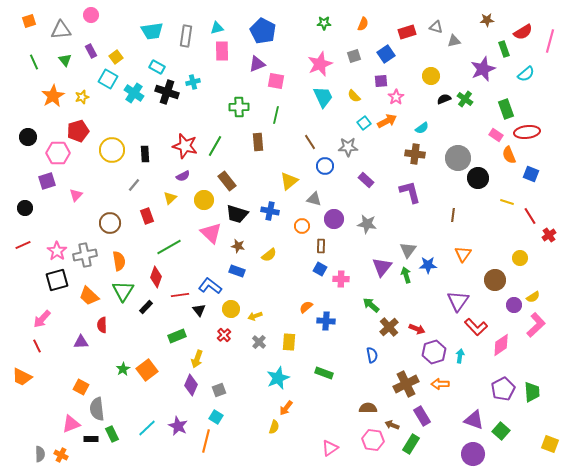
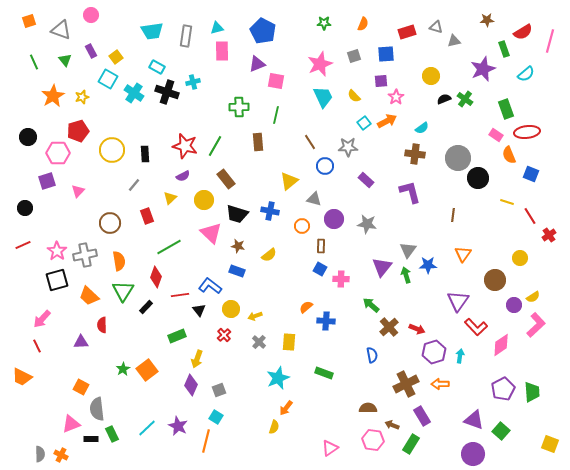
gray triangle at (61, 30): rotated 25 degrees clockwise
blue square at (386, 54): rotated 30 degrees clockwise
brown rectangle at (227, 181): moved 1 px left, 2 px up
pink triangle at (76, 195): moved 2 px right, 4 px up
